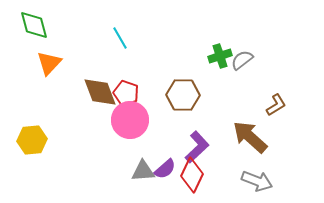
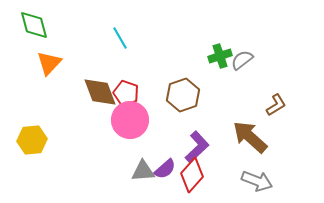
brown hexagon: rotated 20 degrees counterclockwise
red diamond: rotated 16 degrees clockwise
